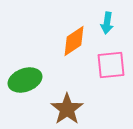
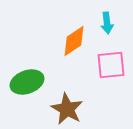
cyan arrow: rotated 15 degrees counterclockwise
green ellipse: moved 2 px right, 2 px down
brown star: rotated 8 degrees counterclockwise
